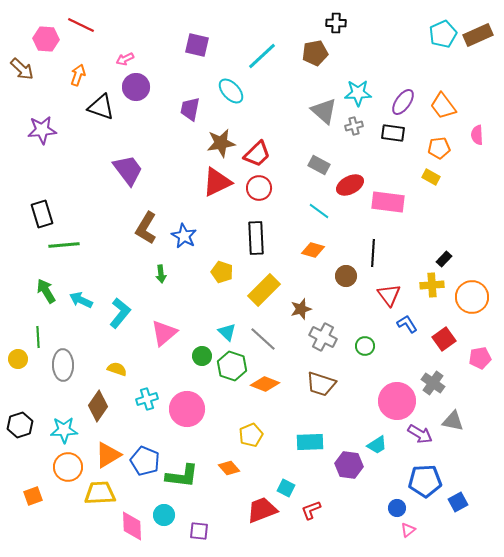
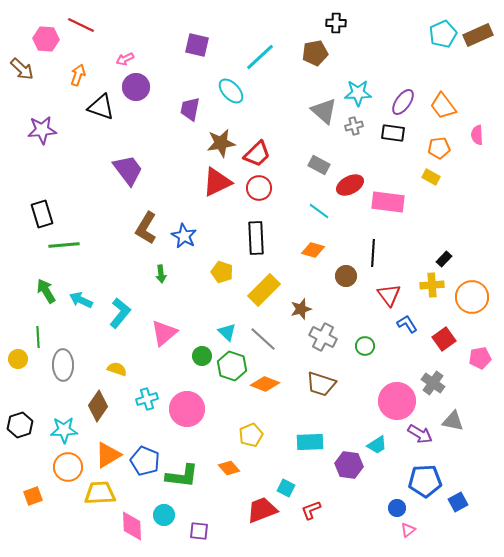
cyan line at (262, 56): moved 2 px left, 1 px down
